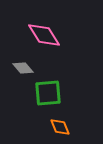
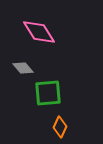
pink diamond: moved 5 px left, 3 px up
orange diamond: rotated 45 degrees clockwise
